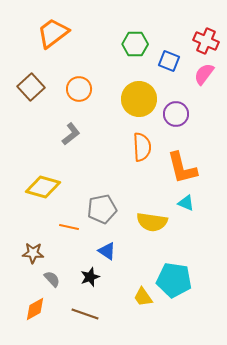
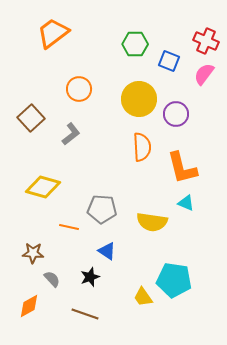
brown square: moved 31 px down
gray pentagon: rotated 16 degrees clockwise
orange diamond: moved 6 px left, 3 px up
